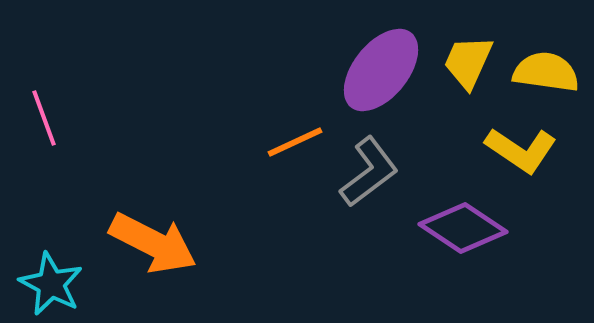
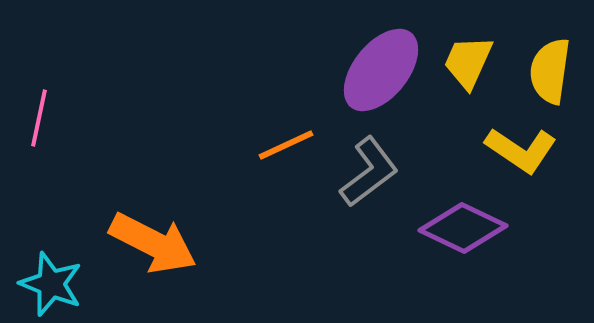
yellow semicircle: moved 4 px right, 1 px up; rotated 90 degrees counterclockwise
pink line: moved 5 px left; rotated 32 degrees clockwise
orange line: moved 9 px left, 3 px down
purple diamond: rotated 8 degrees counterclockwise
cyan star: rotated 6 degrees counterclockwise
